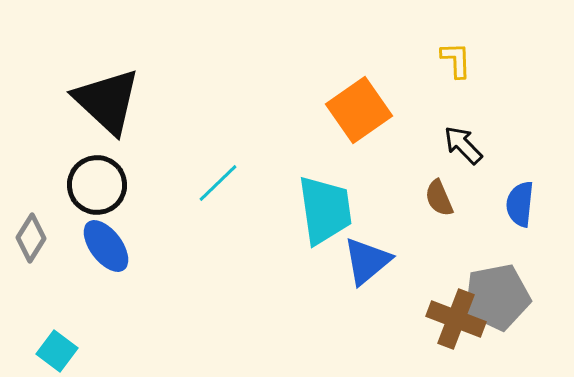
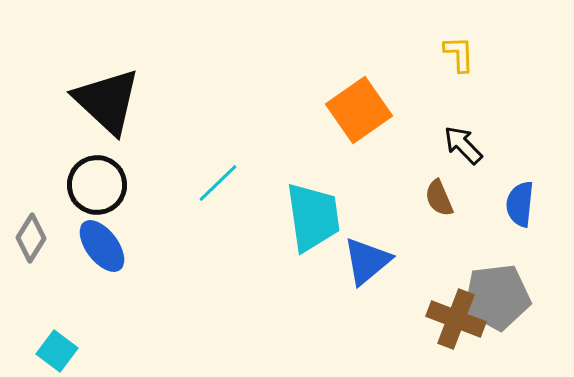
yellow L-shape: moved 3 px right, 6 px up
cyan trapezoid: moved 12 px left, 7 px down
blue ellipse: moved 4 px left
gray pentagon: rotated 4 degrees clockwise
